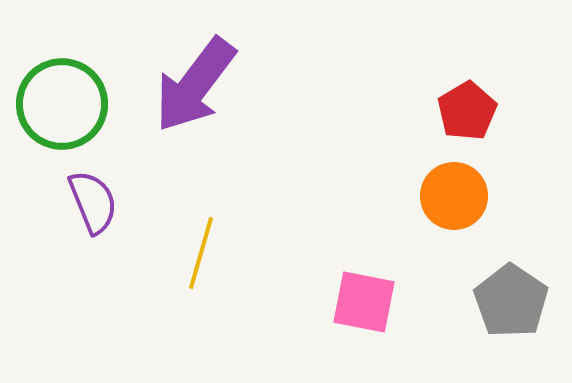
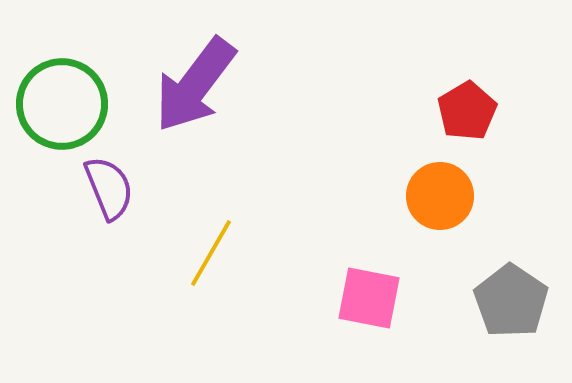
orange circle: moved 14 px left
purple semicircle: moved 16 px right, 14 px up
yellow line: moved 10 px right; rotated 14 degrees clockwise
pink square: moved 5 px right, 4 px up
